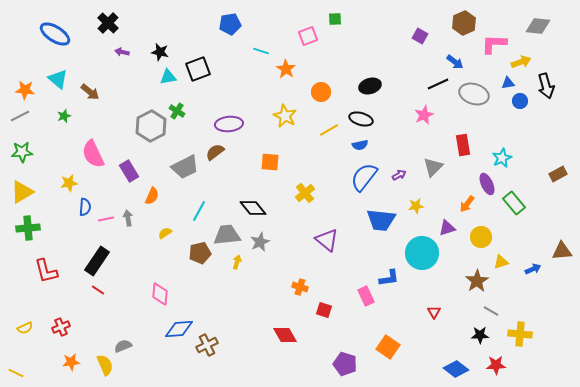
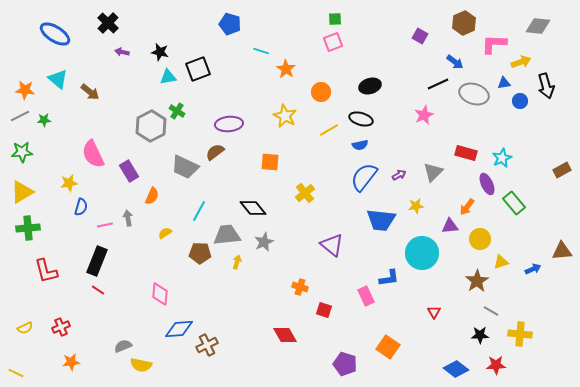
blue pentagon at (230, 24): rotated 25 degrees clockwise
pink square at (308, 36): moved 25 px right, 6 px down
blue triangle at (508, 83): moved 4 px left
green star at (64, 116): moved 20 px left, 4 px down; rotated 16 degrees clockwise
red rectangle at (463, 145): moved 3 px right, 8 px down; rotated 65 degrees counterclockwise
gray trapezoid at (185, 167): rotated 52 degrees clockwise
gray triangle at (433, 167): moved 5 px down
brown rectangle at (558, 174): moved 4 px right, 4 px up
orange arrow at (467, 204): moved 3 px down
blue semicircle at (85, 207): moved 4 px left; rotated 12 degrees clockwise
pink line at (106, 219): moved 1 px left, 6 px down
purple triangle at (447, 228): moved 3 px right, 2 px up; rotated 12 degrees clockwise
yellow circle at (481, 237): moved 1 px left, 2 px down
purple triangle at (327, 240): moved 5 px right, 5 px down
gray star at (260, 242): moved 4 px right
brown pentagon at (200, 253): rotated 15 degrees clockwise
black rectangle at (97, 261): rotated 12 degrees counterclockwise
yellow semicircle at (105, 365): moved 36 px right; rotated 125 degrees clockwise
